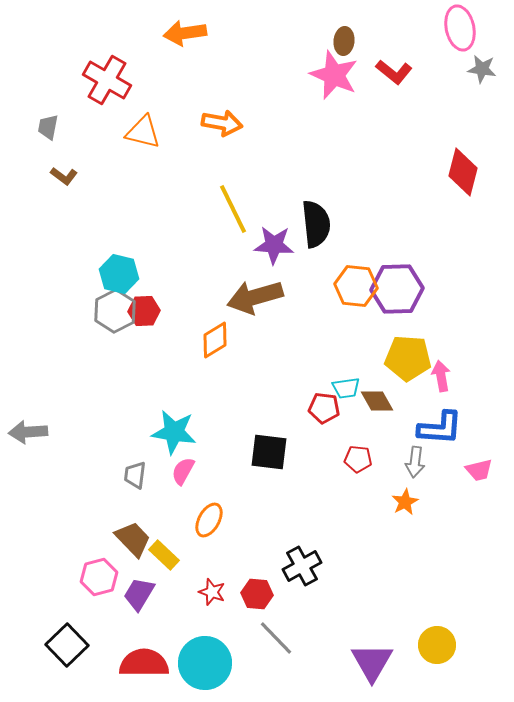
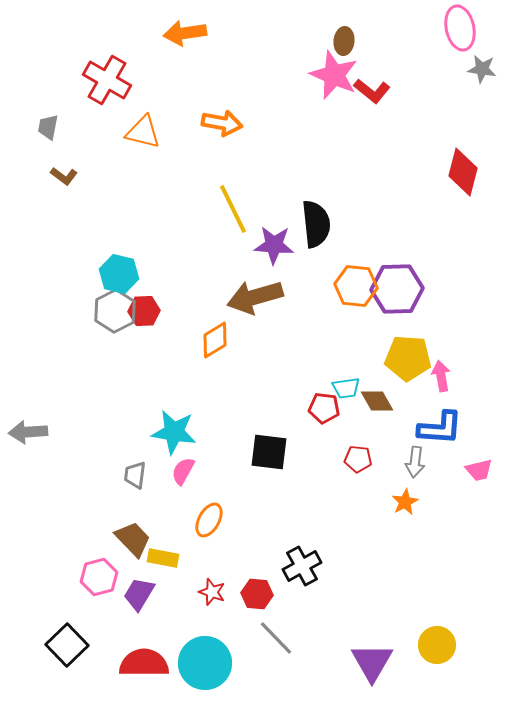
red L-shape at (394, 72): moved 22 px left, 19 px down
yellow rectangle at (164, 555): moved 1 px left, 3 px down; rotated 32 degrees counterclockwise
